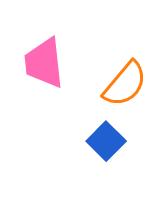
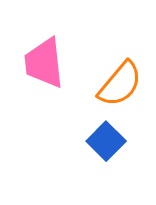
orange semicircle: moved 5 px left
